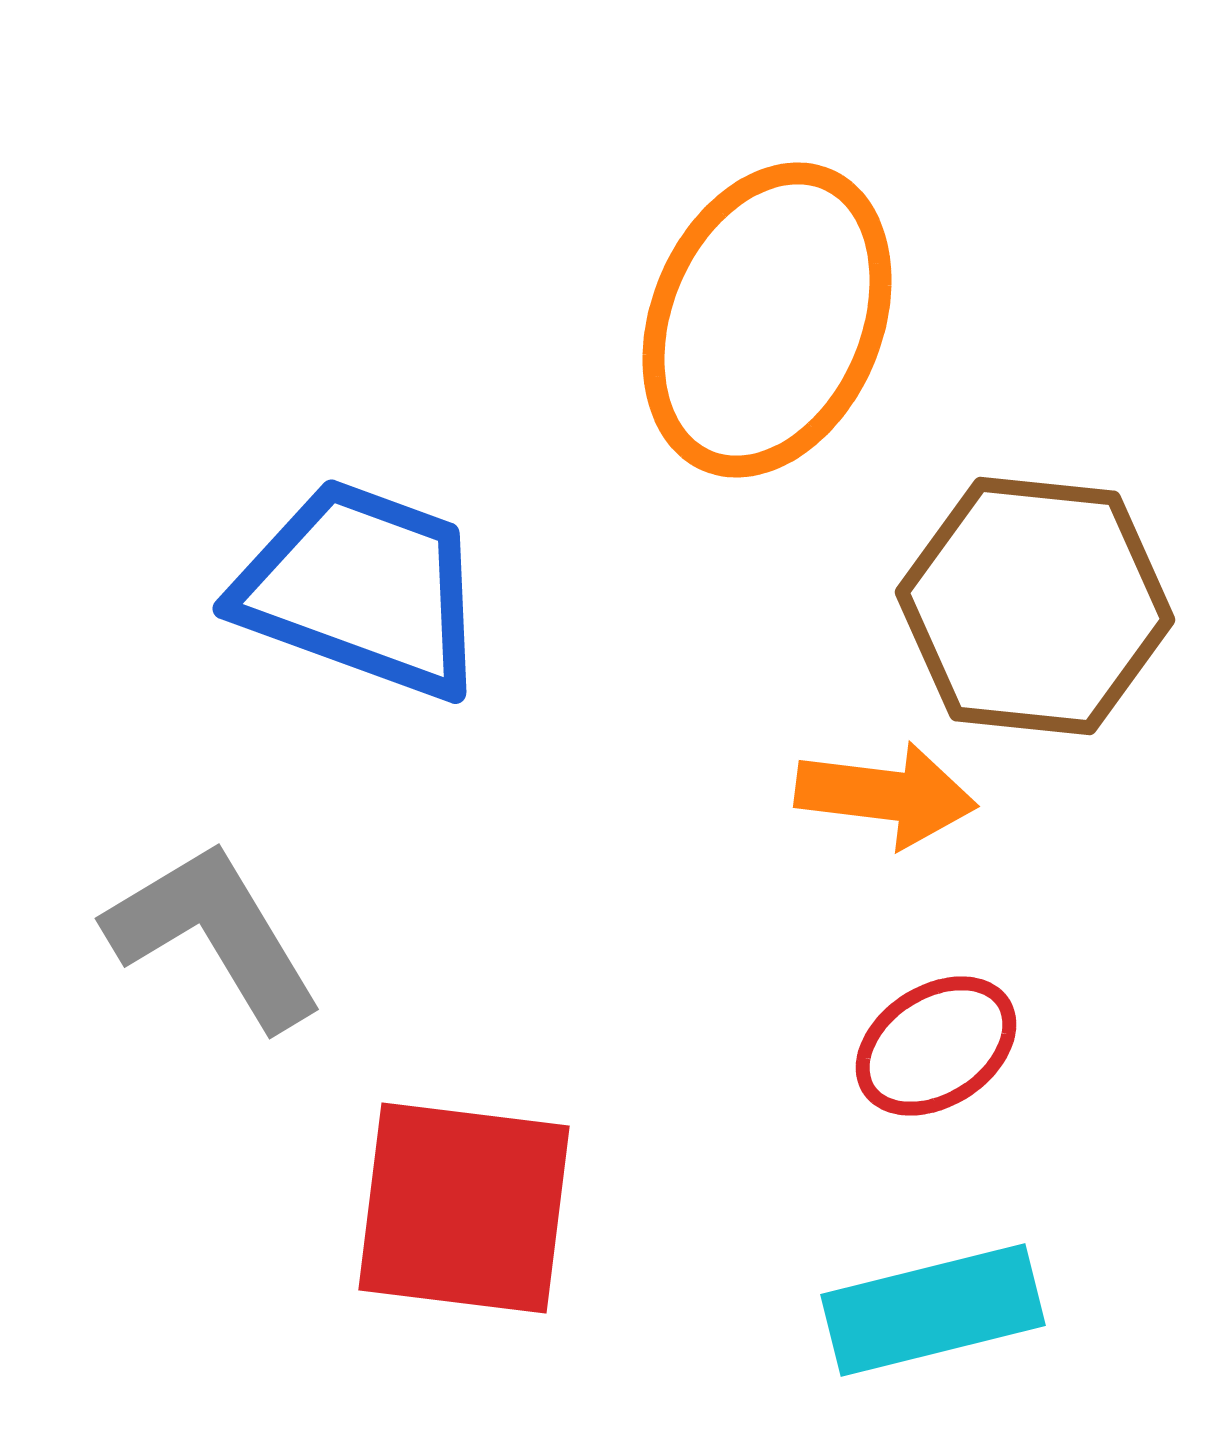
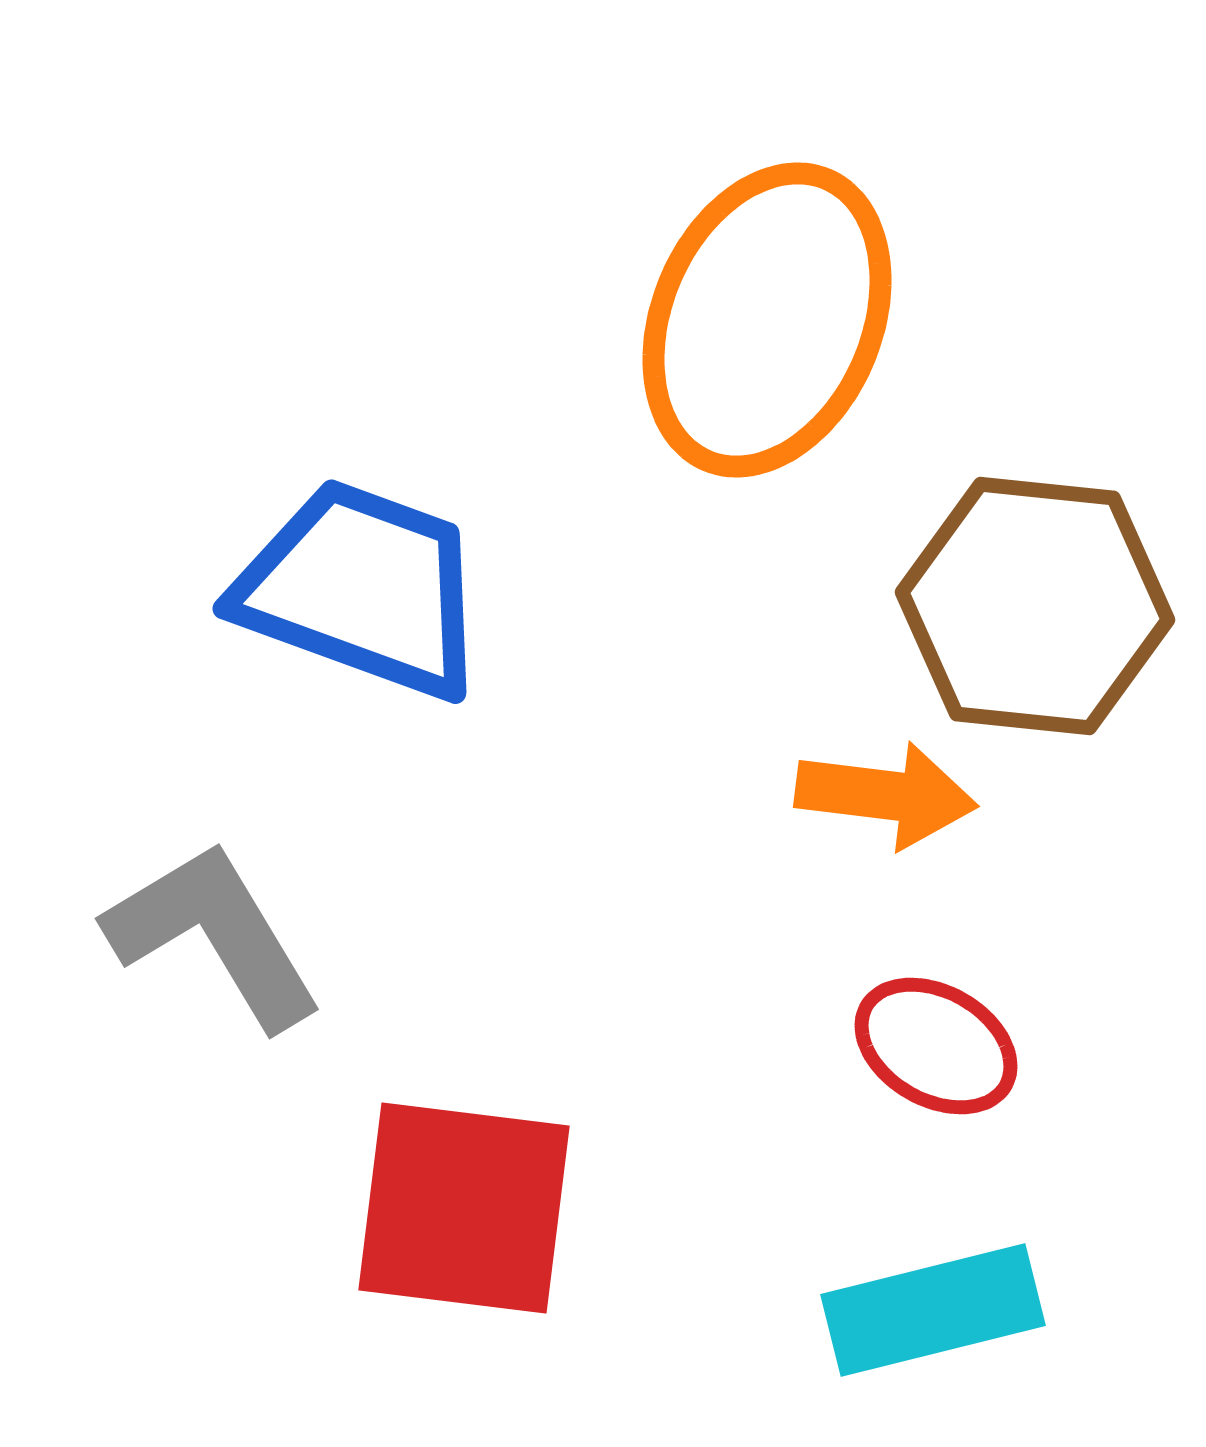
red ellipse: rotated 63 degrees clockwise
